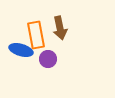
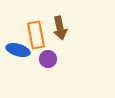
blue ellipse: moved 3 px left
